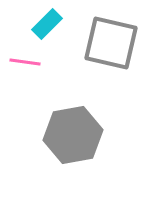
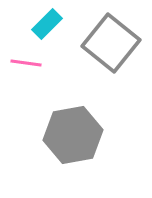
gray square: rotated 26 degrees clockwise
pink line: moved 1 px right, 1 px down
